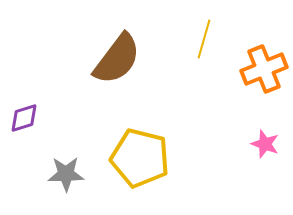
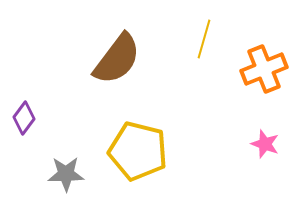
purple diamond: rotated 36 degrees counterclockwise
yellow pentagon: moved 2 px left, 7 px up
